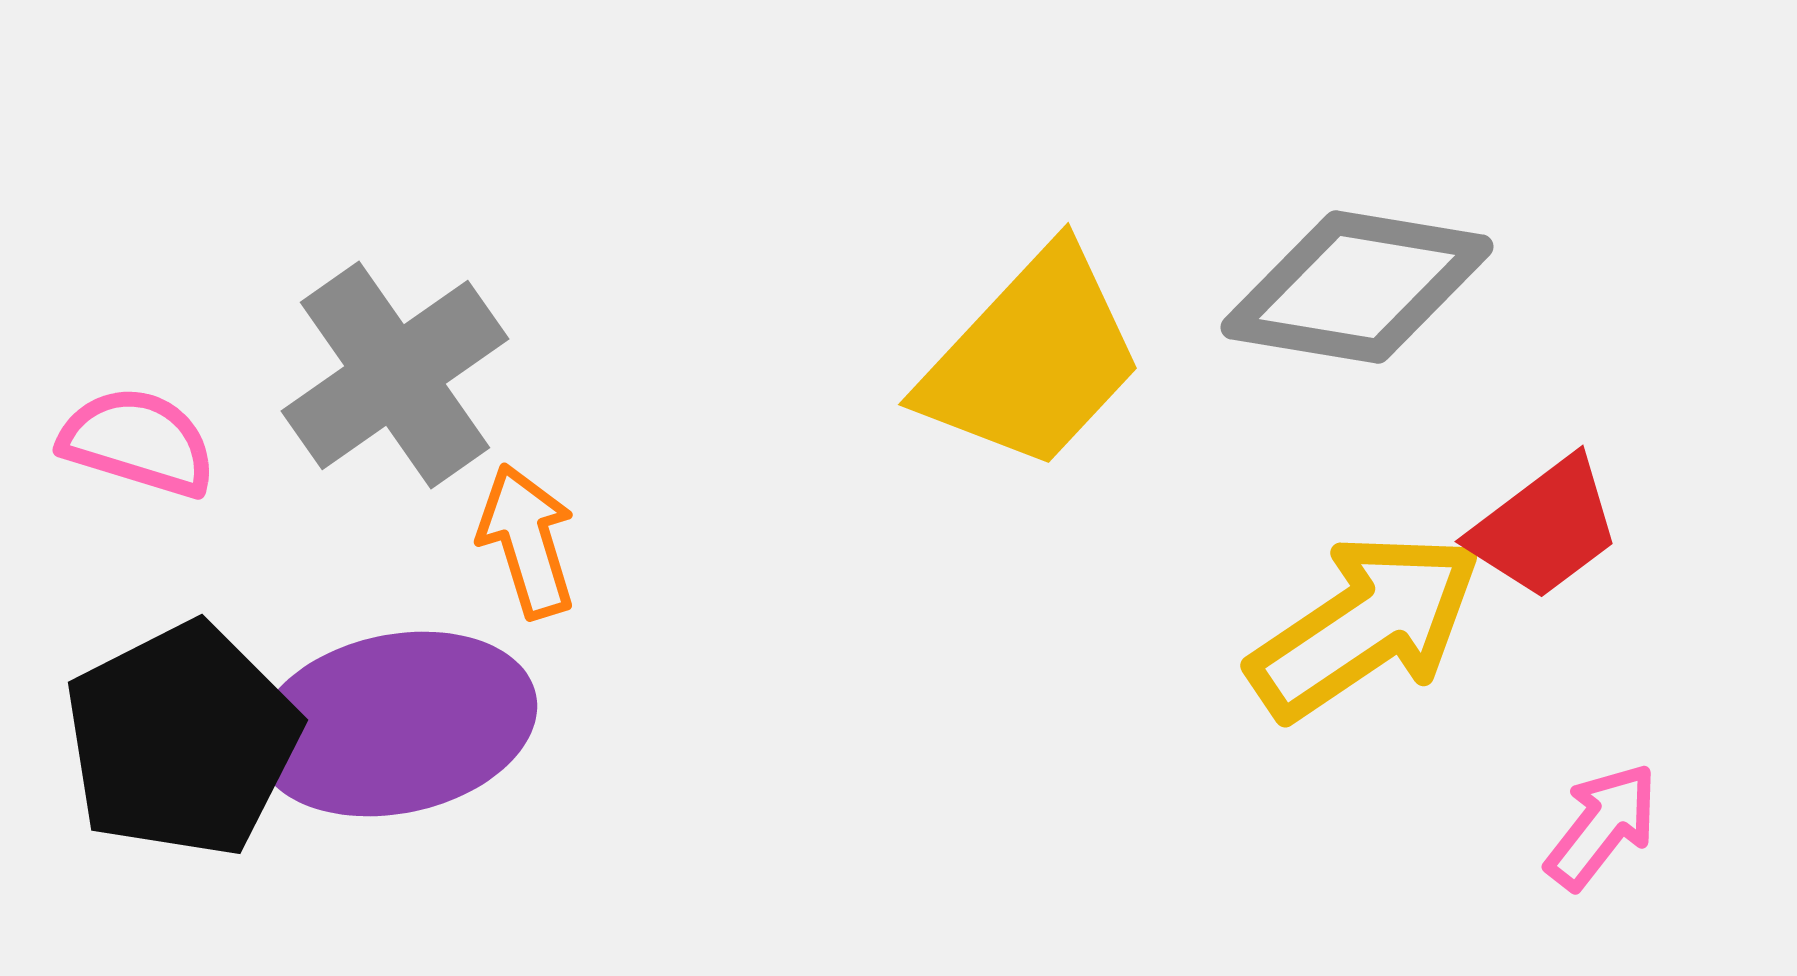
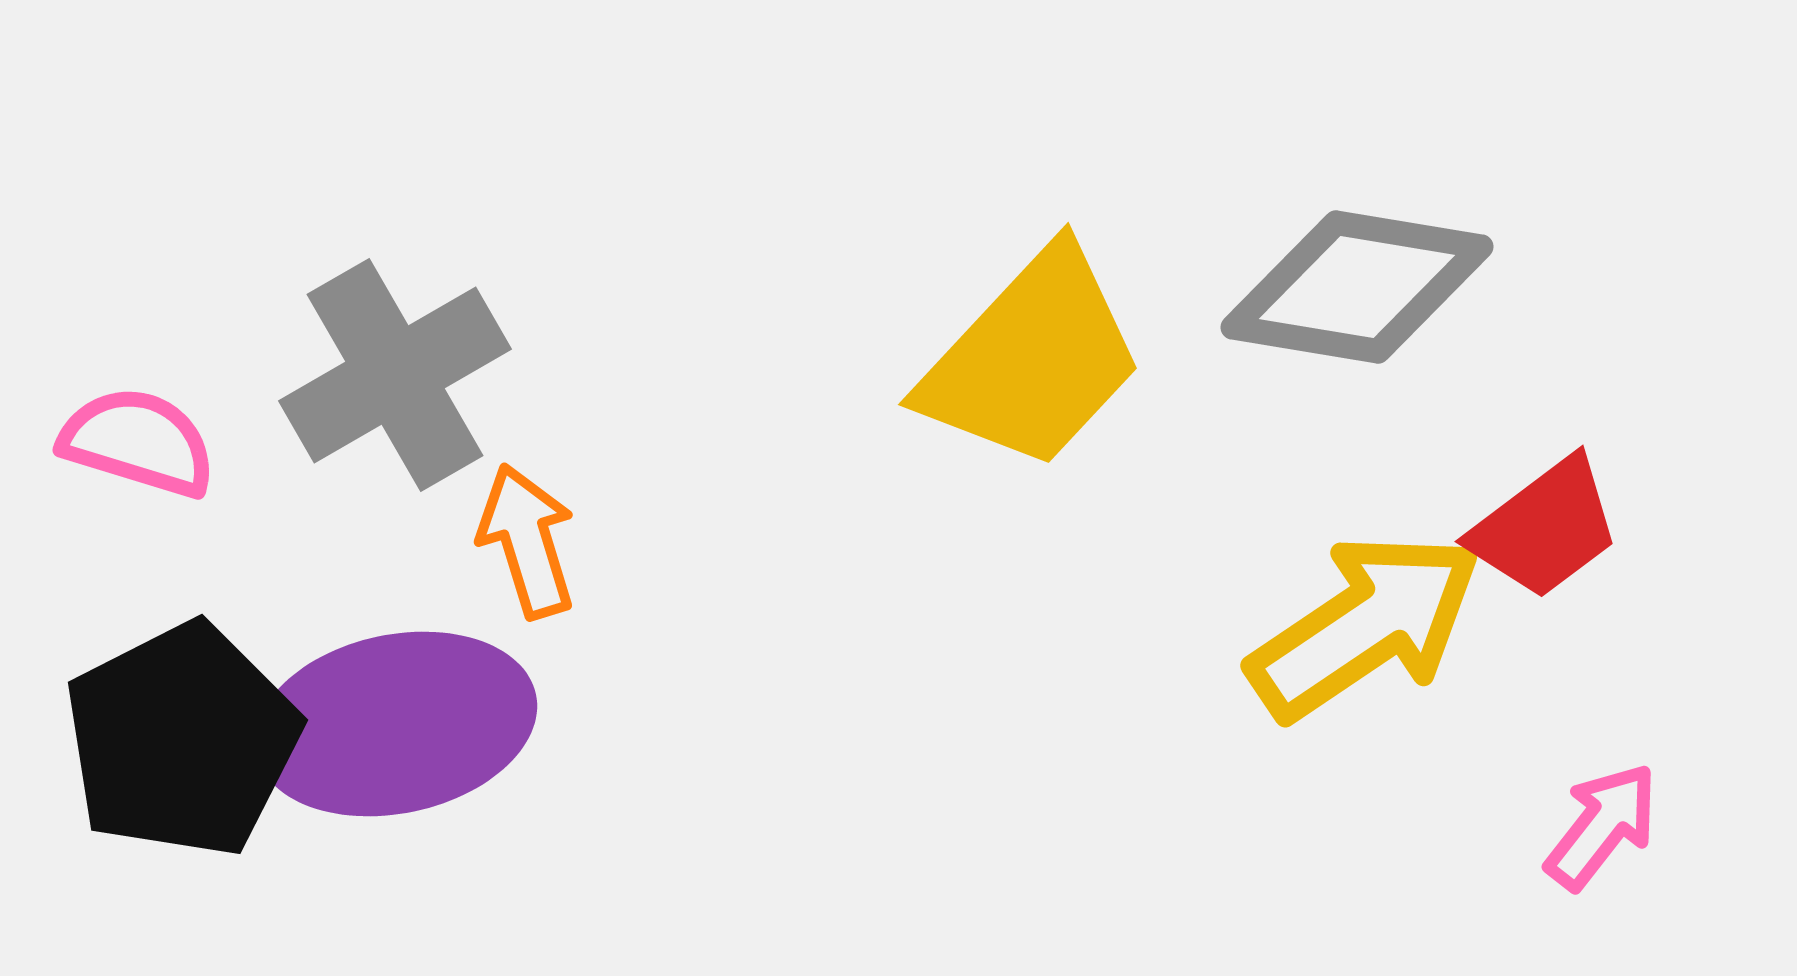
gray cross: rotated 5 degrees clockwise
